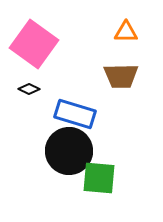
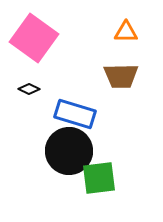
pink square: moved 6 px up
green square: rotated 12 degrees counterclockwise
